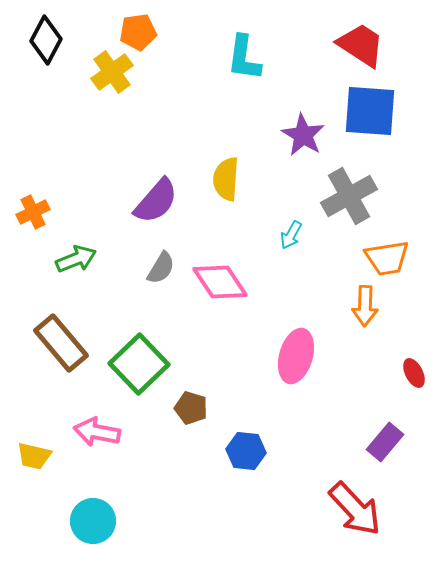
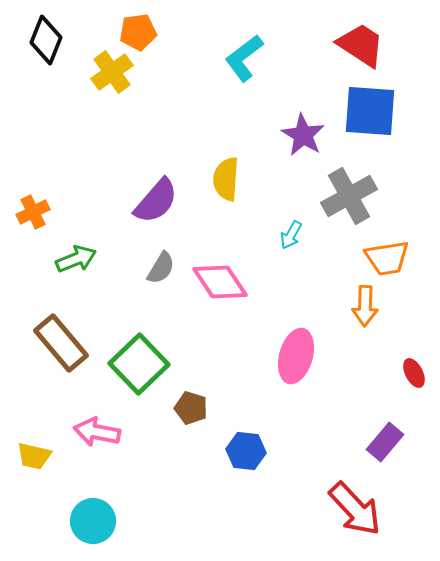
black diamond: rotated 6 degrees counterclockwise
cyan L-shape: rotated 45 degrees clockwise
